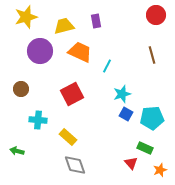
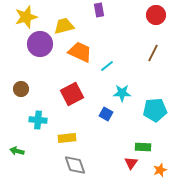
purple rectangle: moved 3 px right, 11 px up
purple circle: moved 7 px up
brown line: moved 1 px right, 2 px up; rotated 42 degrees clockwise
cyan line: rotated 24 degrees clockwise
cyan star: moved 1 px up; rotated 18 degrees clockwise
blue square: moved 20 px left
cyan pentagon: moved 3 px right, 8 px up
yellow rectangle: moved 1 px left, 1 px down; rotated 48 degrees counterclockwise
green rectangle: moved 2 px left, 1 px up; rotated 21 degrees counterclockwise
red triangle: rotated 16 degrees clockwise
